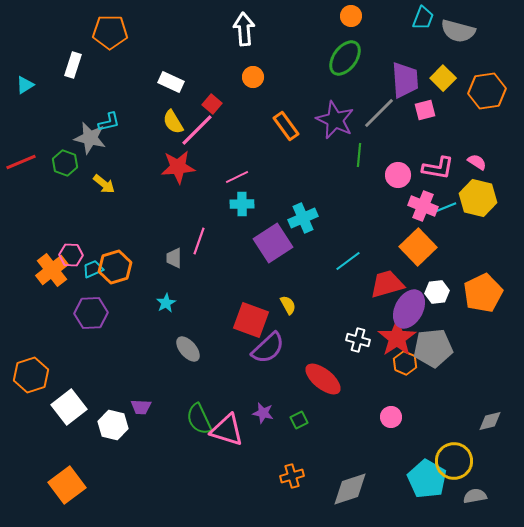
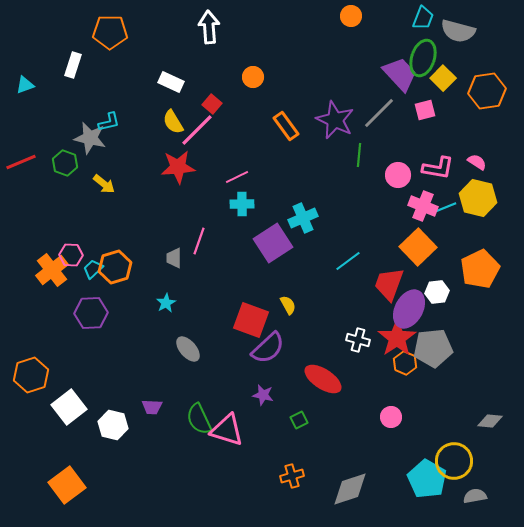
white arrow at (244, 29): moved 35 px left, 2 px up
green ellipse at (345, 58): moved 78 px right; rotated 18 degrees counterclockwise
purple trapezoid at (405, 80): moved 5 px left, 6 px up; rotated 39 degrees counterclockwise
cyan triangle at (25, 85): rotated 12 degrees clockwise
cyan trapezoid at (93, 269): rotated 20 degrees counterclockwise
red trapezoid at (387, 284): moved 2 px right; rotated 54 degrees counterclockwise
orange pentagon at (483, 293): moved 3 px left, 24 px up
red ellipse at (323, 379): rotated 6 degrees counterclockwise
purple trapezoid at (141, 407): moved 11 px right
purple star at (263, 413): moved 18 px up
gray diamond at (490, 421): rotated 20 degrees clockwise
